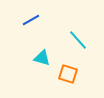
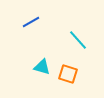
blue line: moved 2 px down
cyan triangle: moved 9 px down
